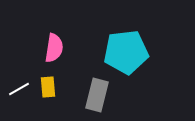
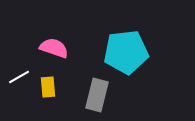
pink semicircle: rotated 80 degrees counterclockwise
white line: moved 12 px up
